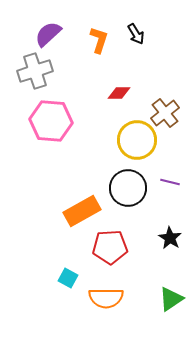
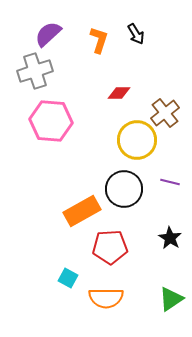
black circle: moved 4 px left, 1 px down
